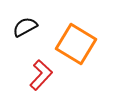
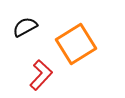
orange square: rotated 27 degrees clockwise
